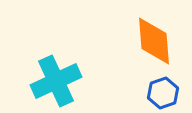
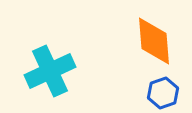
cyan cross: moved 6 px left, 10 px up
